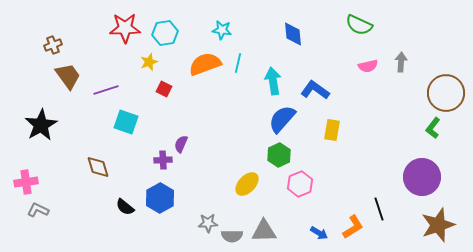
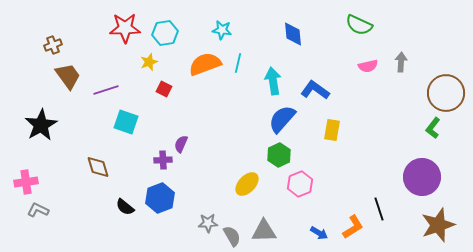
blue hexagon: rotated 8 degrees clockwise
gray semicircle: rotated 120 degrees counterclockwise
